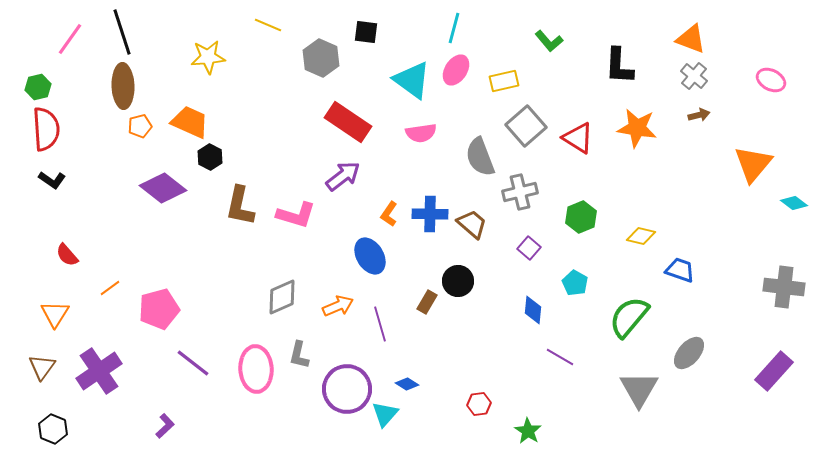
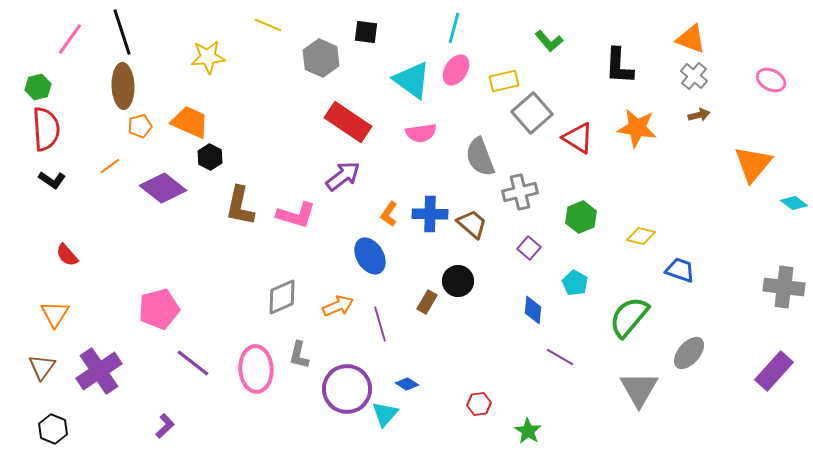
gray square at (526, 126): moved 6 px right, 13 px up
orange line at (110, 288): moved 122 px up
